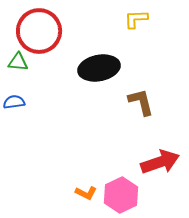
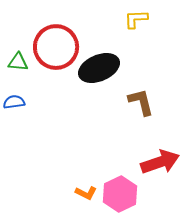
red circle: moved 17 px right, 16 px down
black ellipse: rotated 12 degrees counterclockwise
pink hexagon: moved 1 px left, 1 px up
